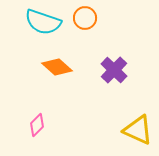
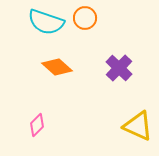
cyan semicircle: moved 3 px right
purple cross: moved 5 px right, 2 px up
yellow triangle: moved 4 px up
